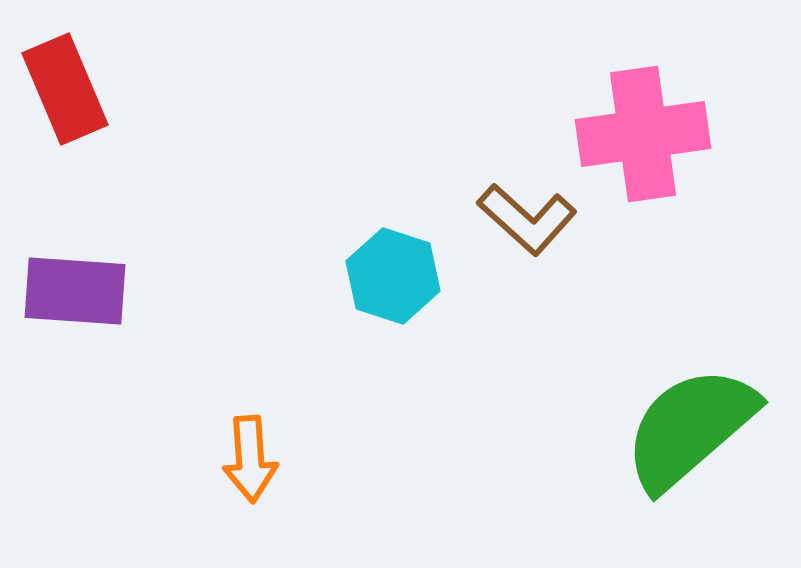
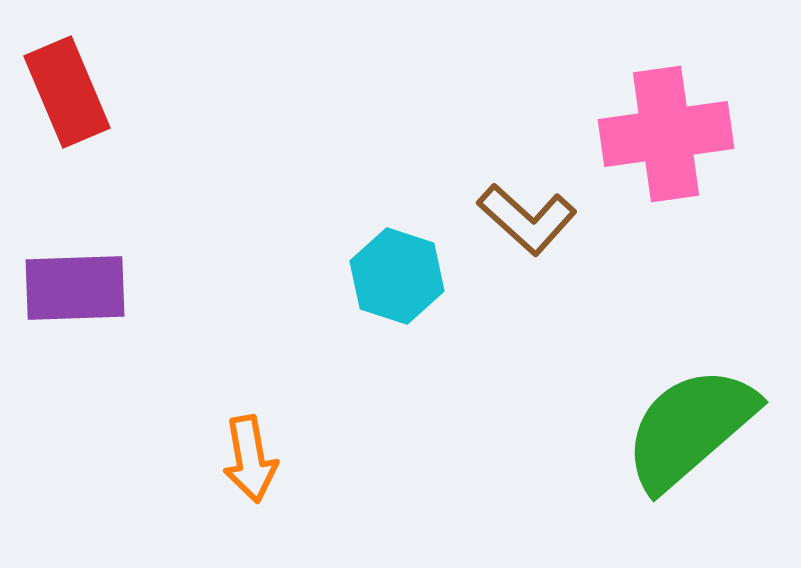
red rectangle: moved 2 px right, 3 px down
pink cross: moved 23 px right
cyan hexagon: moved 4 px right
purple rectangle: moved 3 px up; rotated 6 degrees counterclockwise
orange arrow: rotated 6 degrees counterclockwise
